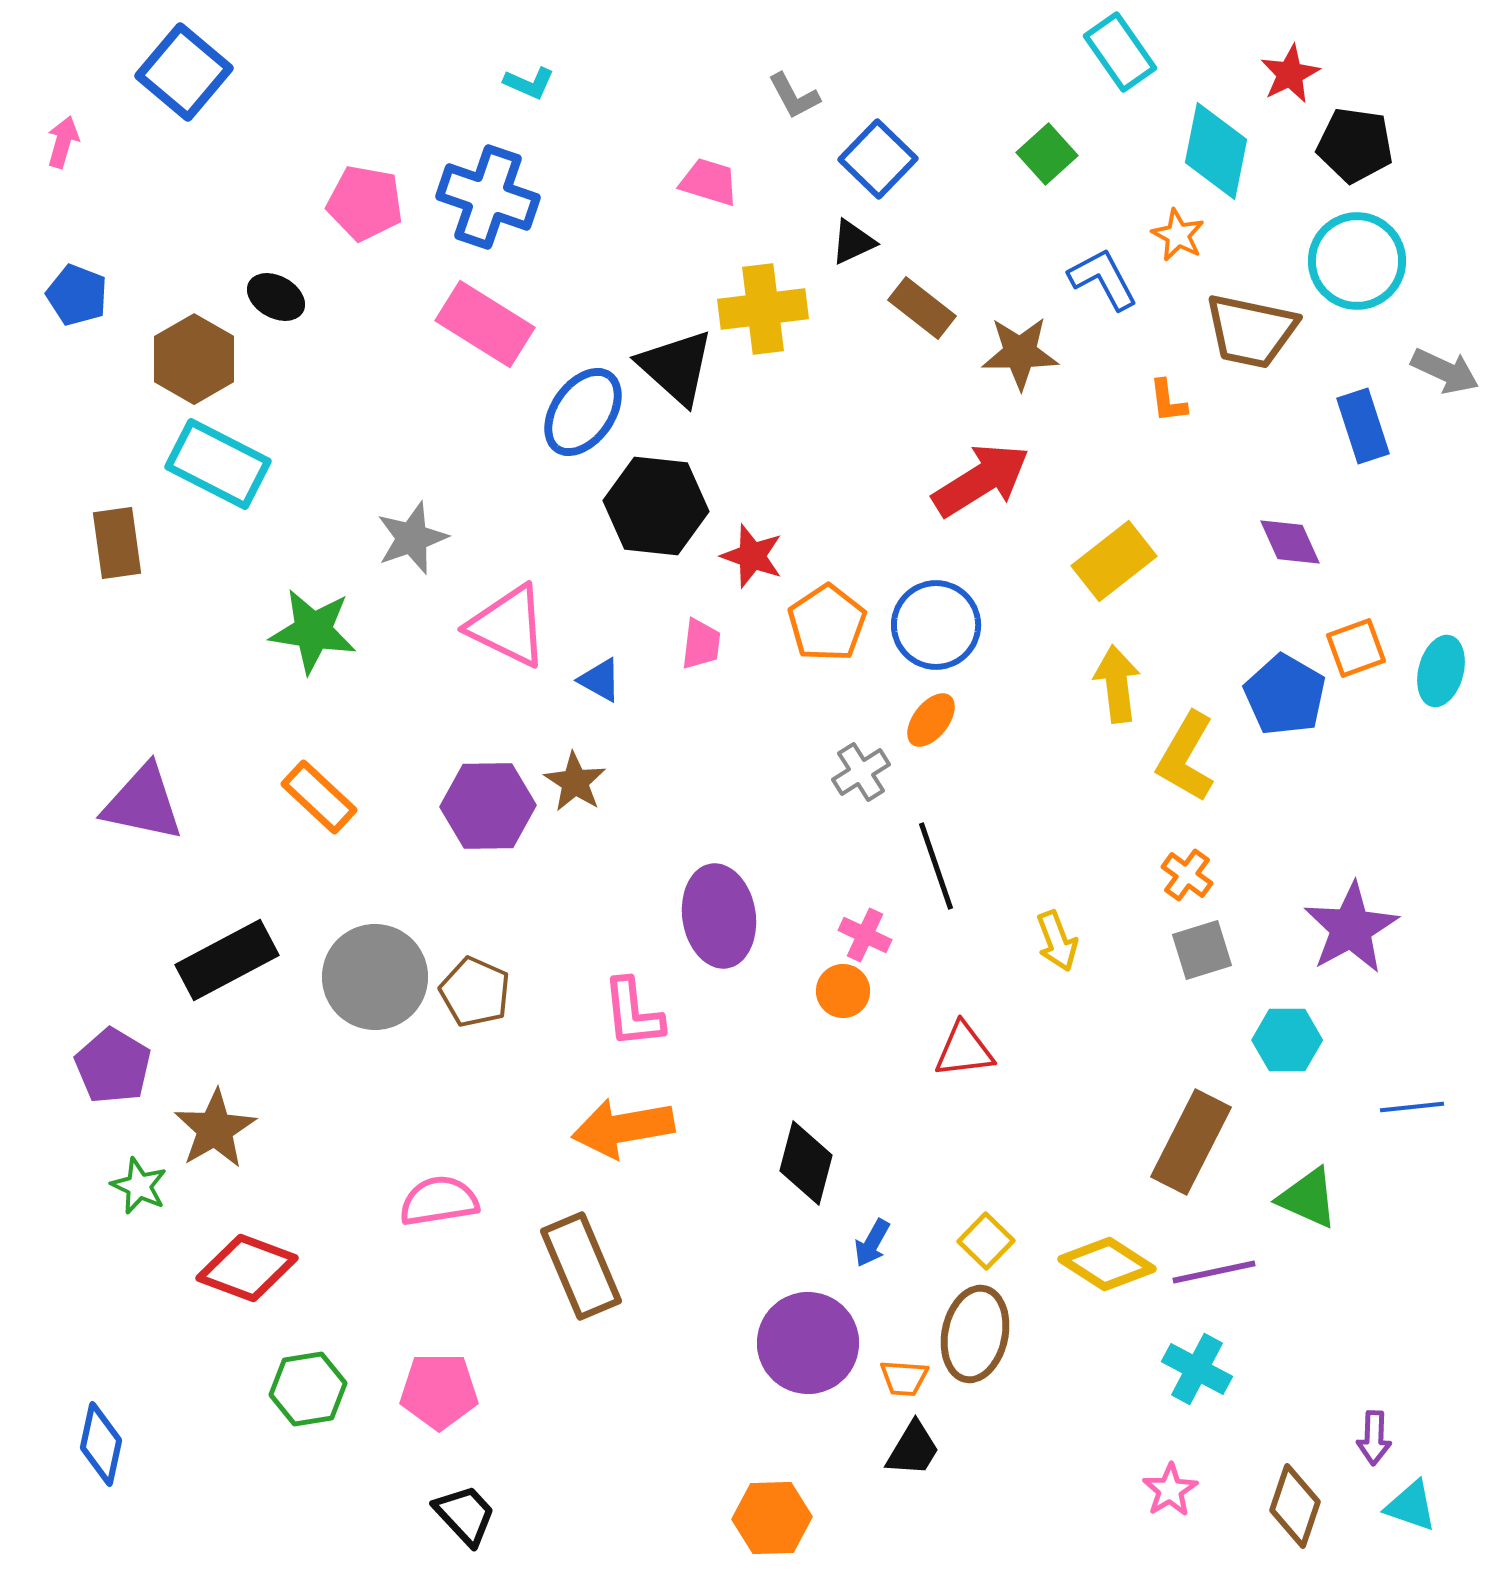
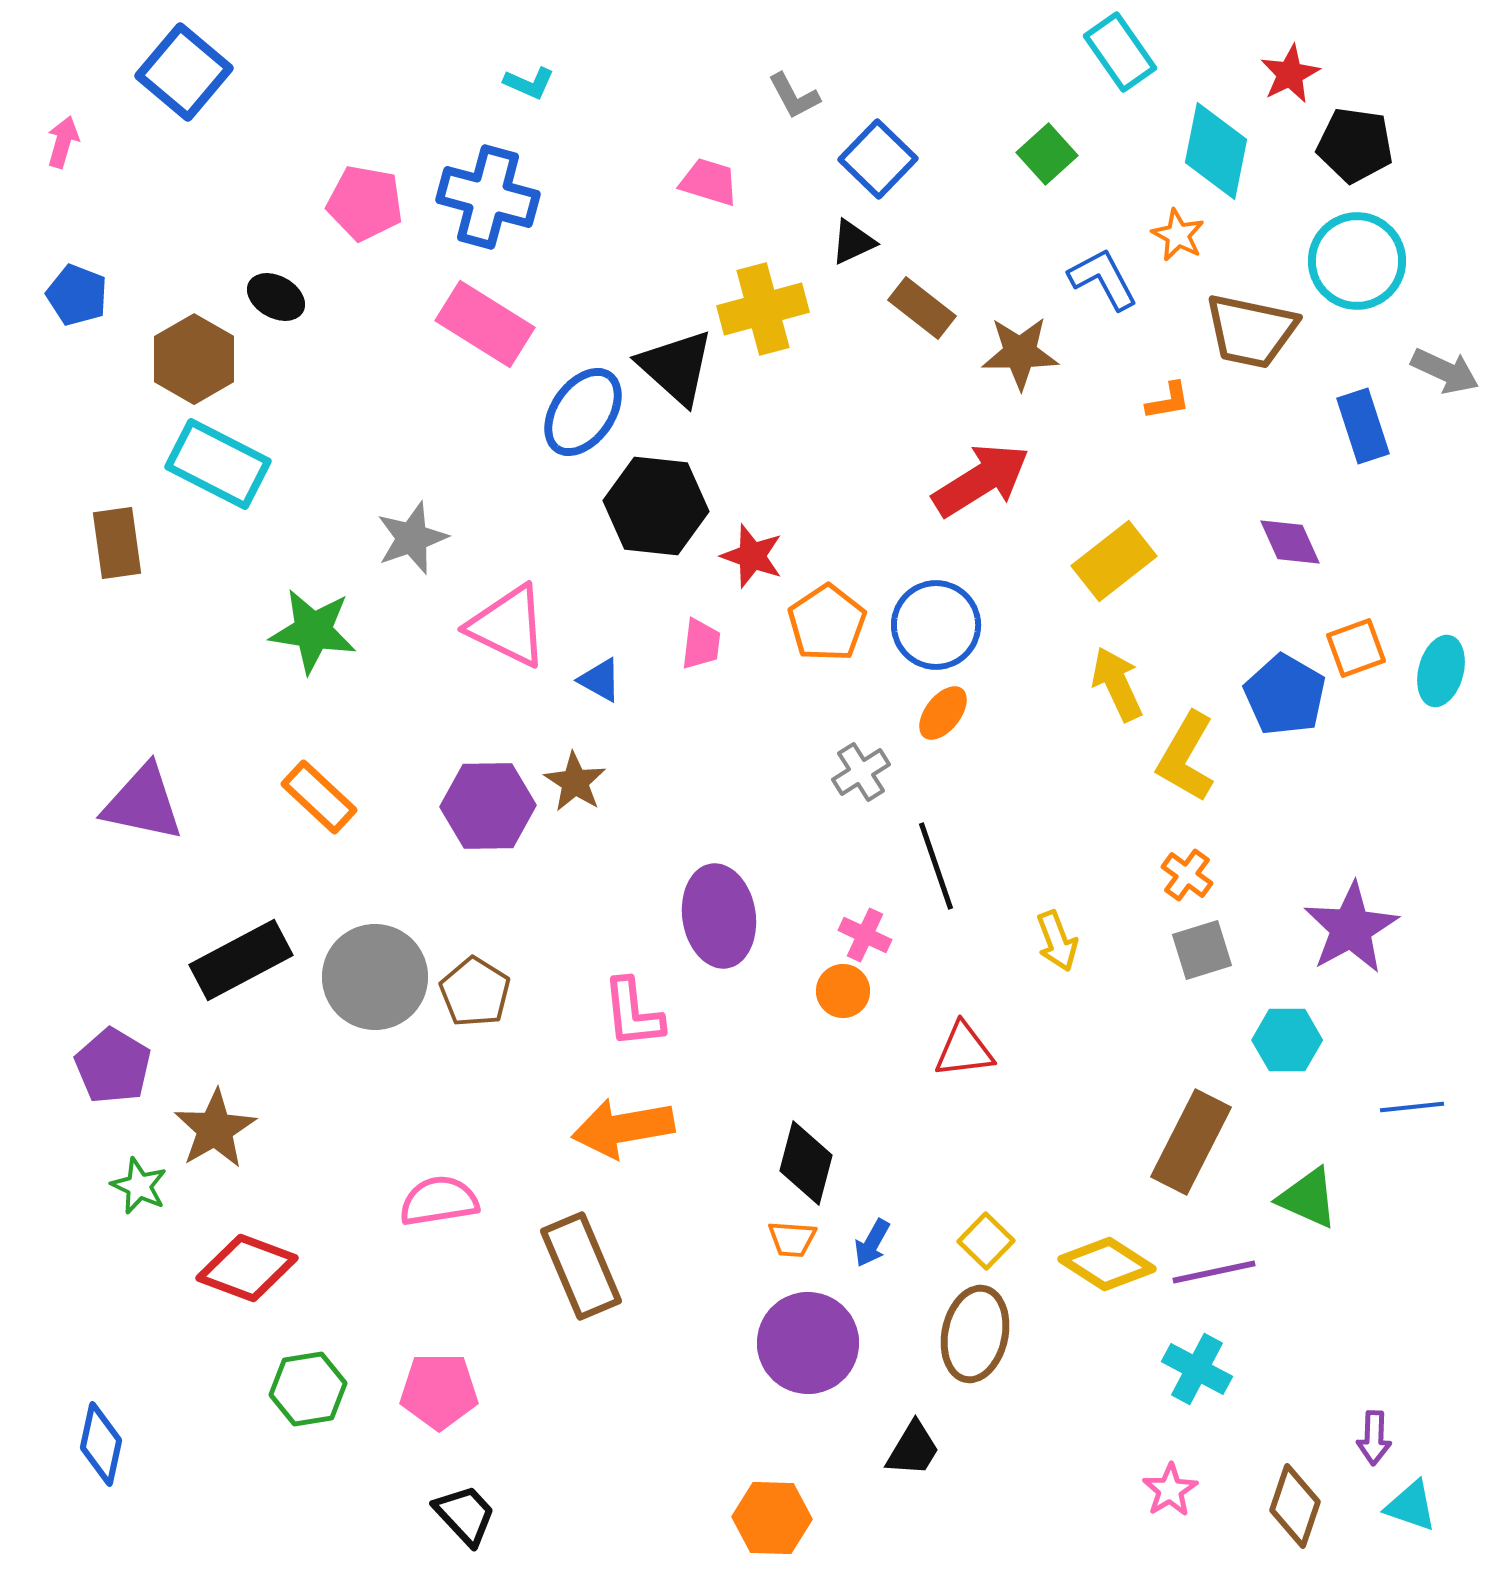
blue cross at (488, 197): rotated 4 degrees counterclockwise
yellow cross at (763, 309): rotated 8 degrees counterclockwise
orange L-shape at (1168, 401): rotated 93 degrees counterclockwise
yellow arrow at (1117, 684): rotated 18 degrees counterclockwise
orange ellipse at (931, 720): moved 12 px right, 7 px up
black rectangle at (227, 960): moved 14 px right
brown pentagon at (475, 992): rotated 8 degrees clockwise
orange trapezoid at (904, 1378): moved 112 px left, 139 px up
orange hexagon at (772, 1518): rotated 4 degrees clockwise
